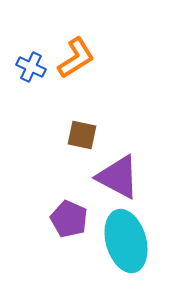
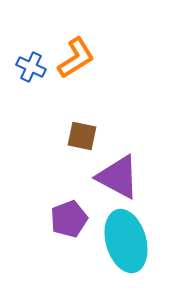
brown square: moved 1 px down
purple pentagon: rotated 27 degrees clockwise
